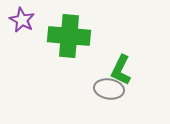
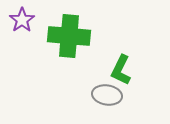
purple star: rotated 10 degrees clockwise
gray ellipse: moved 2 px left, 6 px down
